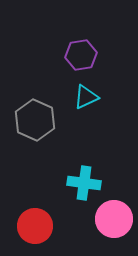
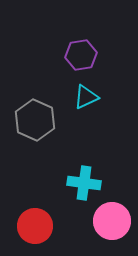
pink circle: moved 2 px left, 2 px down
